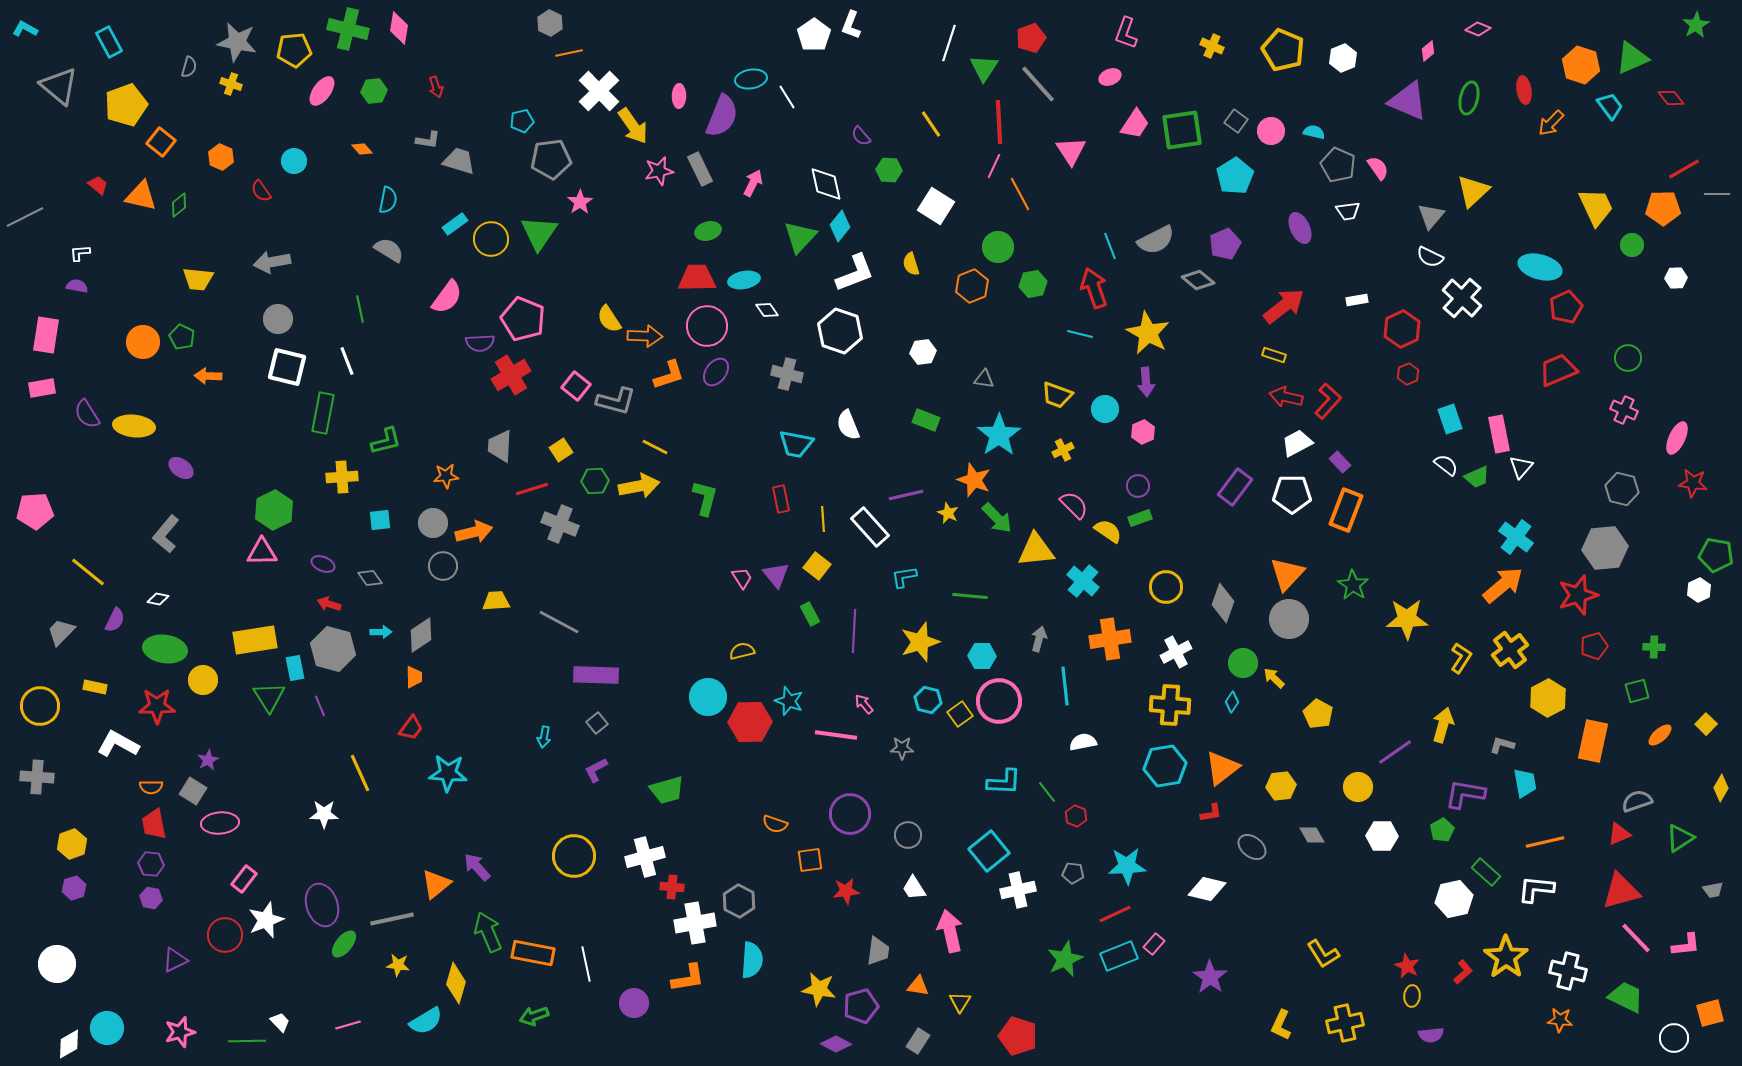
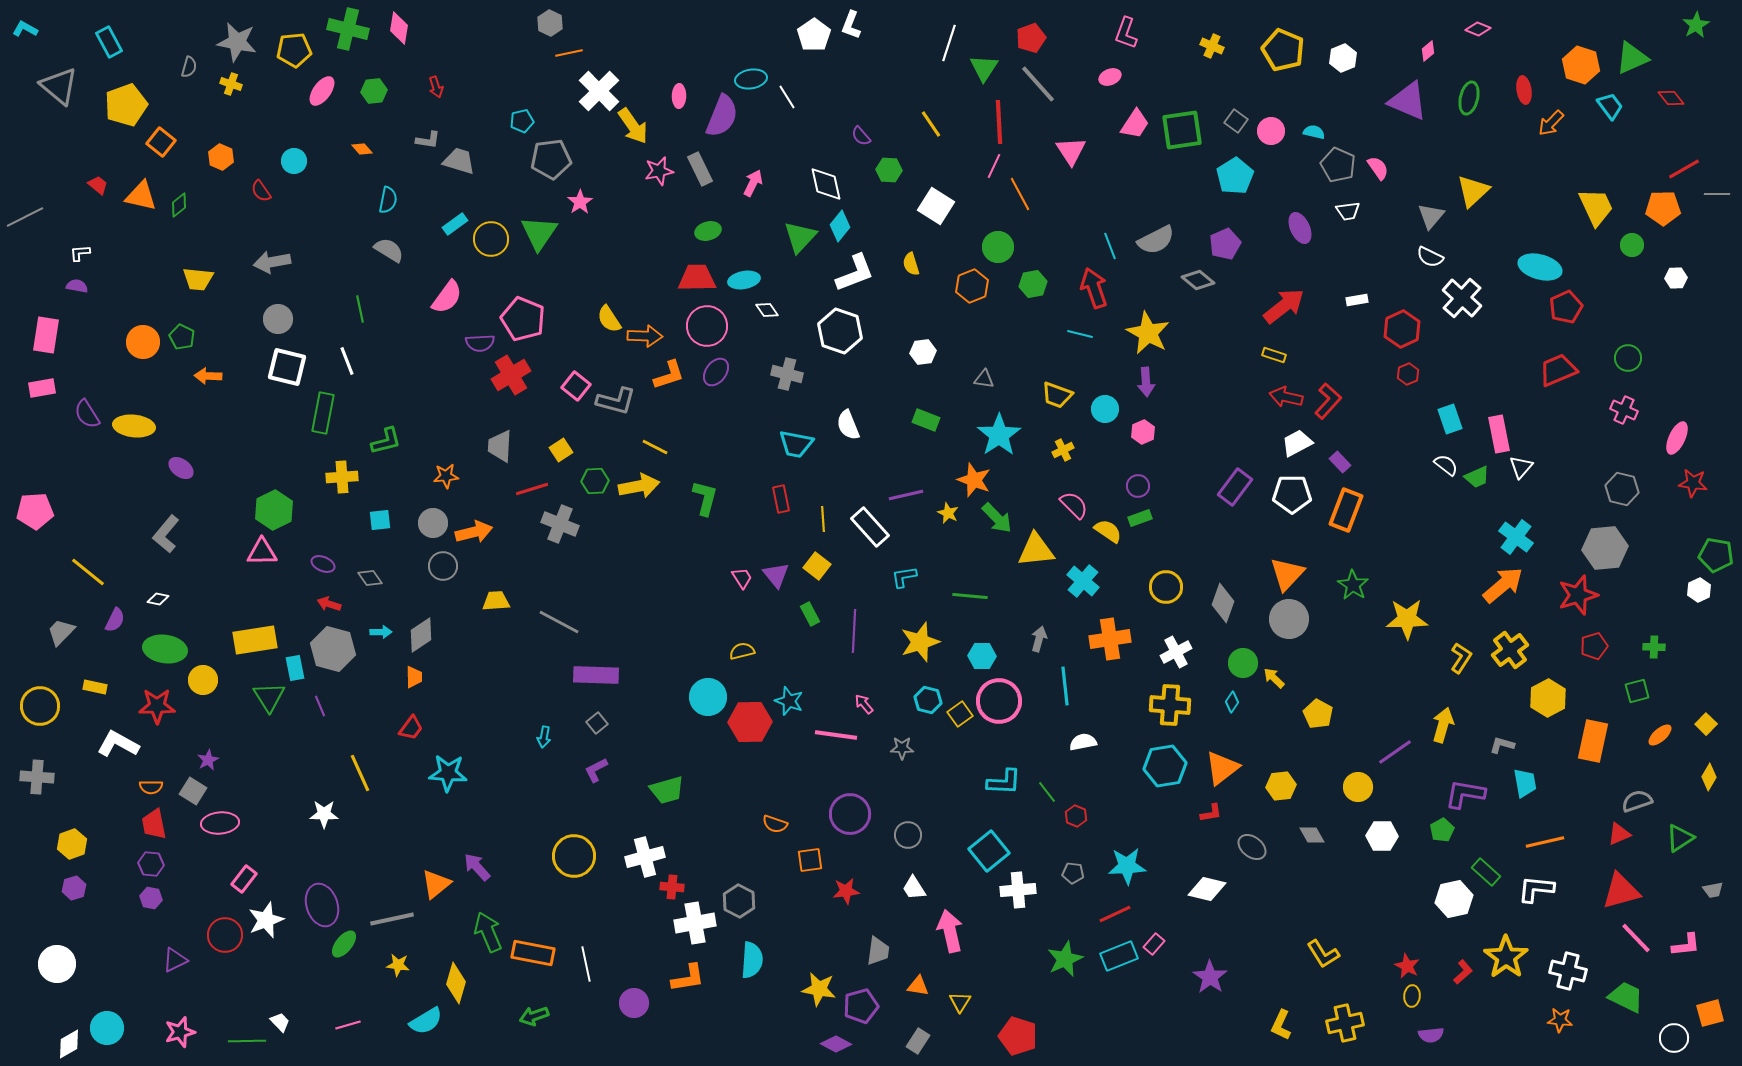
yellow diamond at (1721, 788): moved 12 px left, 11 px up
white cross at (1018, 890): rotated 8 degrees clockwise
